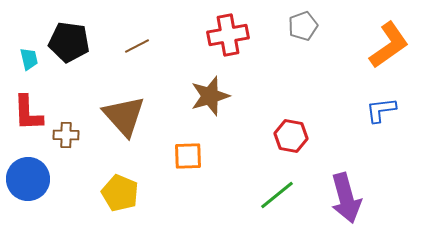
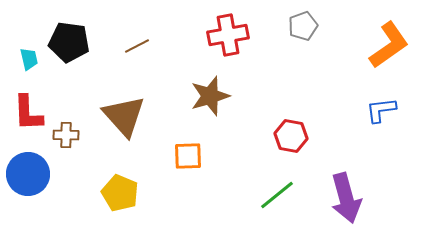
blue circle: moved 5 px up
